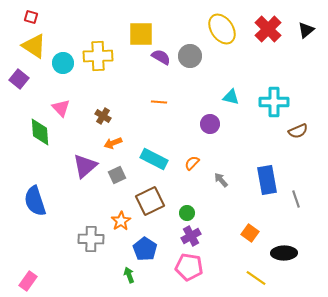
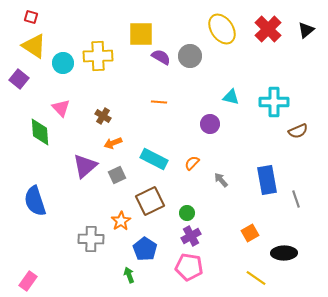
orange square: rotated 24 degrees clockwise
